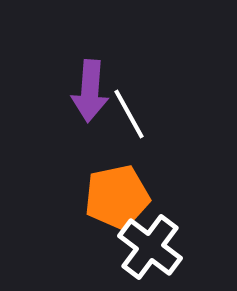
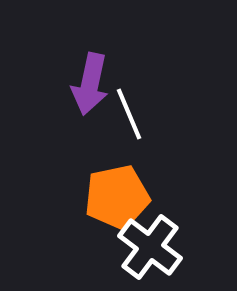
purple arrow: moved 7 px up; rotated 8 degrees clockwise
white line: rotated 6 degrees clockwise
